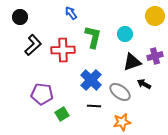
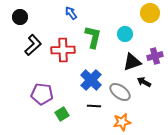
yellow circle: moved 5 px left, 3 px up
black arrow: moved 2 px up
